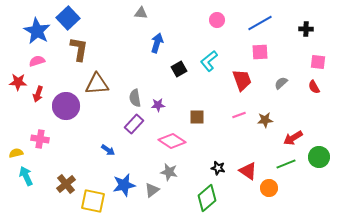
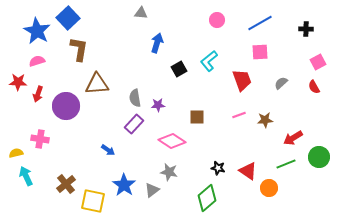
pink square at (318, 62): rotated 35 degrees counterclockwise
blue star at (124, 185): rotated 25 degrees counterclockwise
